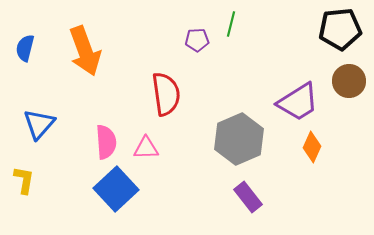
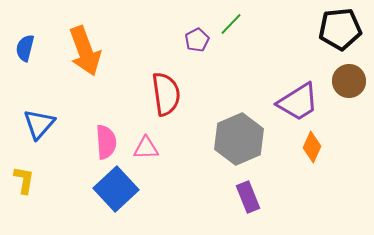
green line: rotated 30 degrees clockwise
purple pentagon: rotated 25 degrees counterclockwise
purple rectangle: rotated 16 degrees clockwise
